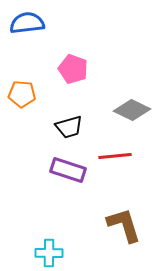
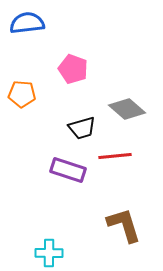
gray diamond: moved 5 px left, 1 px up; rotated 15 degrees clockwise
black trapezoid: moved 13 px right, 1 px down
